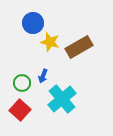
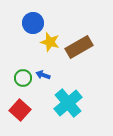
blue arrow: moved 1 px up; rotated 88 degrees clockwise
green circle: moved 1 px right, 5 px up
cyan cross: moved 6 px right, 4 px down
